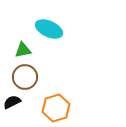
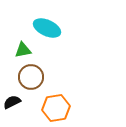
cyan ellipse: moved 2 px left, 1 px up
brown circle: moved 6 px right
orange hexagon: rotated 8 degrees clockwise
